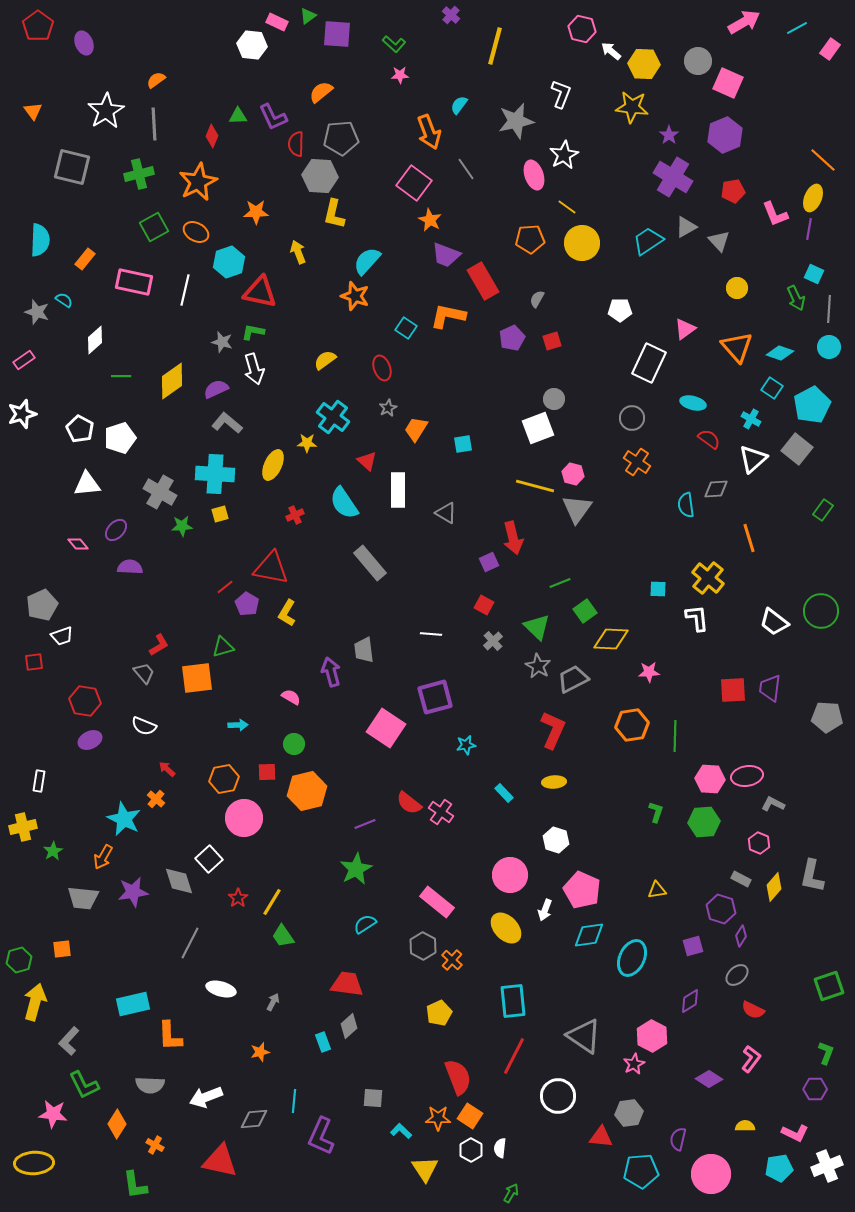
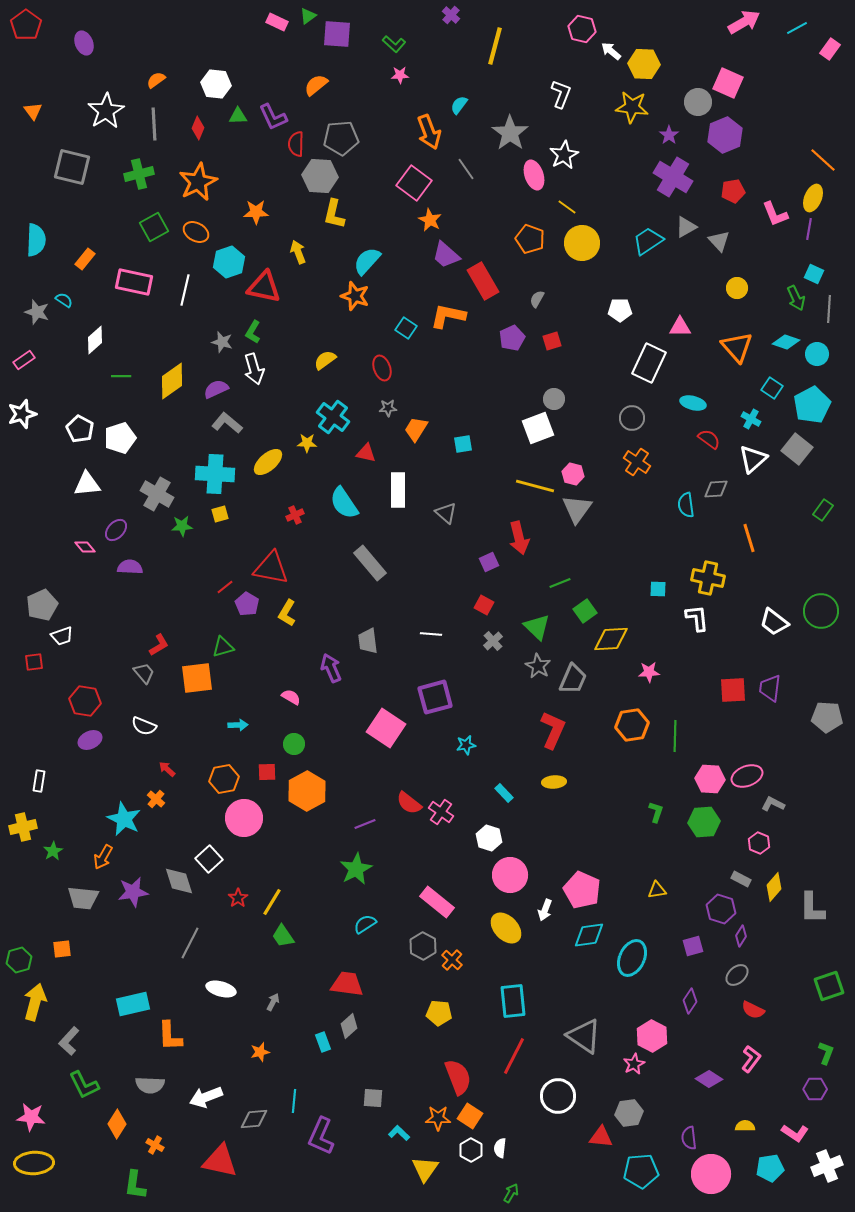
red pentagon at (38, 26): moved 12 px left, 1 px up
white hexagon at (252, 45): moved 36 px left, 39 px down
gray circle at (698, 61): moved 41 px down
orange semicircle at (321, 92): moved 5 px left, 7 px up
gray star at (516, 121): moved 6 px left, 12 px down; rotated 24 degrees counterclockwise
red diamond at (212, 136): moved 14 px left, 8 px up
orange pentagon at (530, 239): rotated 24 degrees clockwise
cyan semicircle at (40, 240): moved 4 px left
purple trapezoid at (446, 255): rotated 20 degrees clockwise
red triangle at (260, 292): moved 4 px right, 5 px up
pink triangle at (685, 329): moved 5 px left, 2 px up; rotated 35 degrees clockwise
green L-shape at (253, 332): rotated 70 degrees counterclockwise
cyan circle at (829, 347): moved 12 px left, 7 px down
cyan diamond at (780, 353): moved 6 px right, 11 px up
gray star at (388, 408): rotated 24 degrees clockwise
red triangle at (367, 461): moved 1 px left, 8 px up; rotated 30 degrees counterclockwise
yellow ellipse at (273, 465): moved 5 px left, 3 px up; rotated 24 degrees clockwise
gray cross at (160, 492): moved 3 px left, 2 px down
gray triangle at (446, 513): rotated 10 degrees clockwise
red arrow at (513, 538): moved 6 px right
pink diamond at (78, 544): moved 7 px right, 3 px down
yellow cross at (708, 578): rotated 28 degrees counterclockwise
yellow diamond at (611, 639): rotated 6 degrees counterclockwise
gray trapezoid at (364, 650): moved 4 px right, 9 px up
purple arrow at (331, 672): moved 4 px up; rotated 8 degrees counterclockwise
gray trapezoid at (573, 679): rotated 140 degrees clockwise
pink ellipse at (747, 776): rotated 12 degrees counterclockwise
orange hexagon at (307, 791): rotated 15 degrees counterclockwise
white hexagon at (556, 840): moved 67 px left, 2 px up
gray L-shape at (812, 876): moved 32 px down; rotated 12 degrees counterclockwise
purple diamond at (690, 1001): rotated 25 degrees counterclockwise
yellow pentagon at (439, 1013): rotated 30 degrees clockwise
pink star at (53, 1114): moved 22 px left, 3 px down
cyan L-shape at (401, 1131): moved 2 px left, 2 px down
pink L-shape at (795, 1133): rotated 8 degrees clockwise
purple semicircle at (678, 1139): moved 11 px right, 1 px up; rotated 20 degrees counterclockwise
cyan pentagon at (779, 1168): moved 9 px left
yellow triangle at (425, 1169): rotated 8 degrees clockwise
green L-shape at (135, 1185): rotated 16 degrees clockwise
